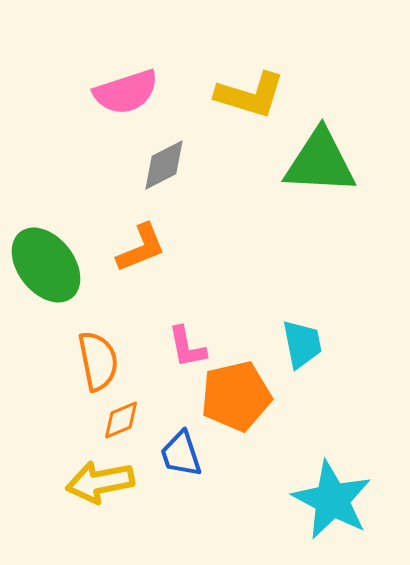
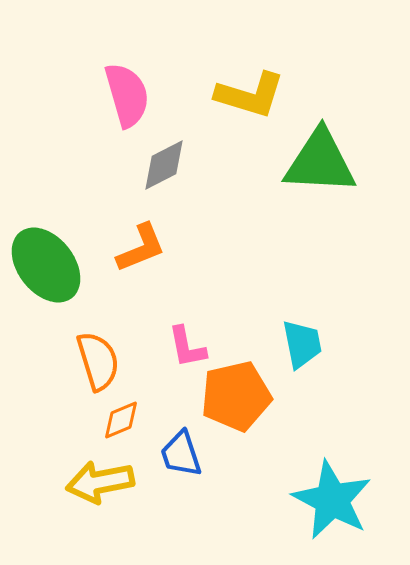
pink semicircle: moved 1 px right, 3 px down; rotated 88 degrees counterclockwise
orange semicircle: rotated 6 degrees counterclockwise
